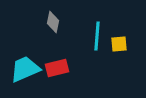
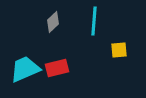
gray diamond: rotated 35 degrees clockwise
cyan line: moved 3 px left, 15 px up
yellow square: moved 6 px down
